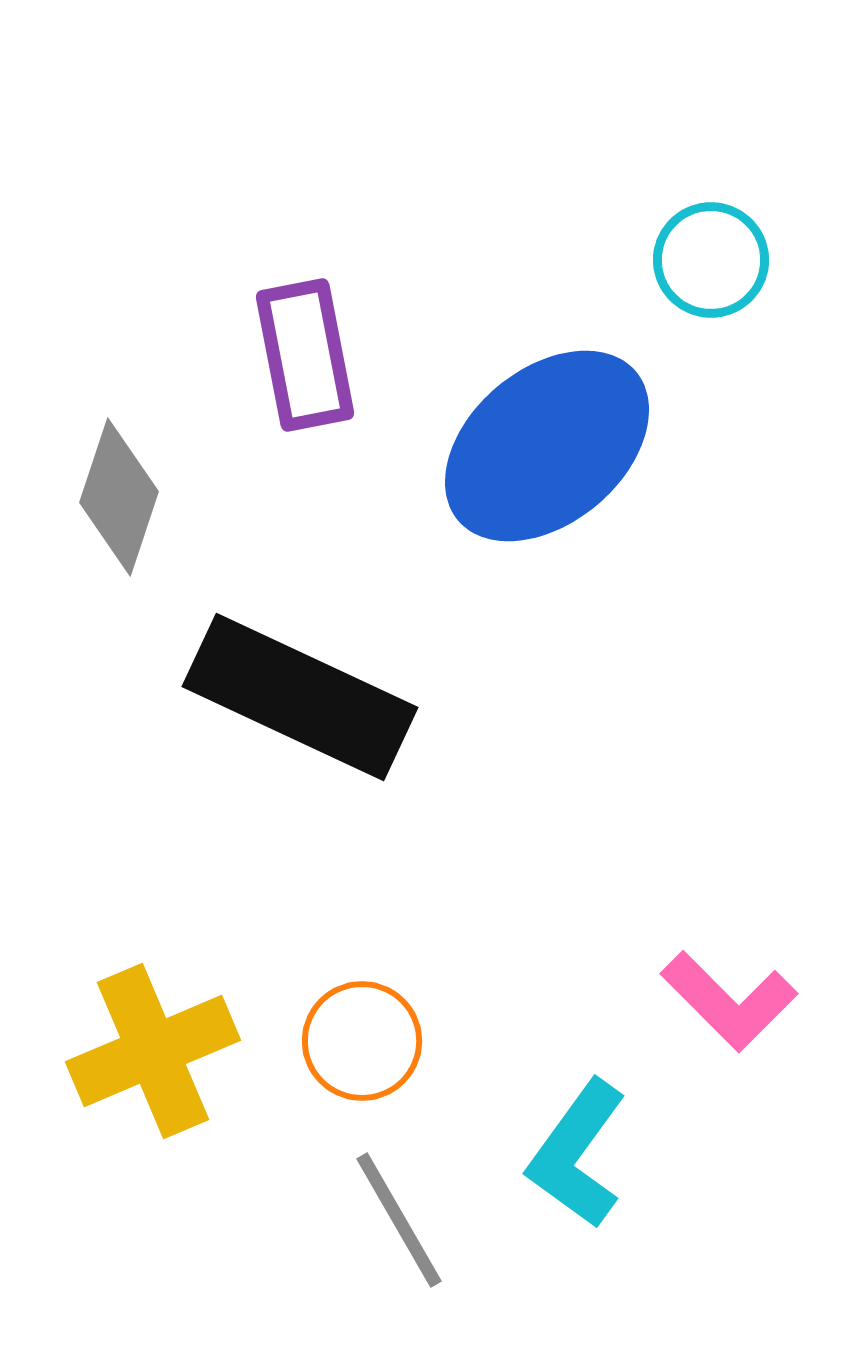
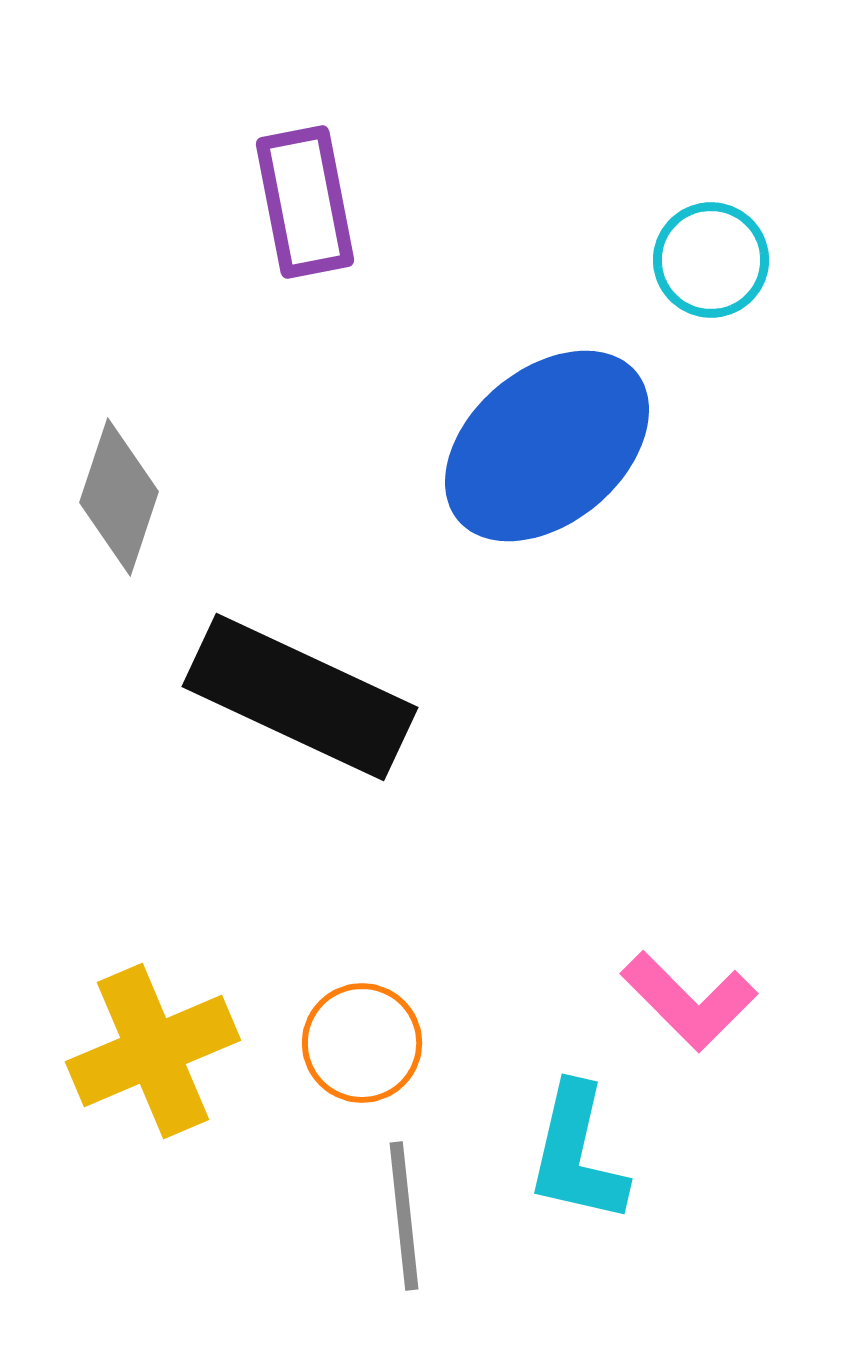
purple rectangle: moved 153 px up
pink L-shape: moved 40 px left
orange circle: moved 2 px down
cyan L-shape: rotated 23 degrees counterclockwise
gray line: moved 5 px right, 4 px up; rotated 24 degrees clockwise
